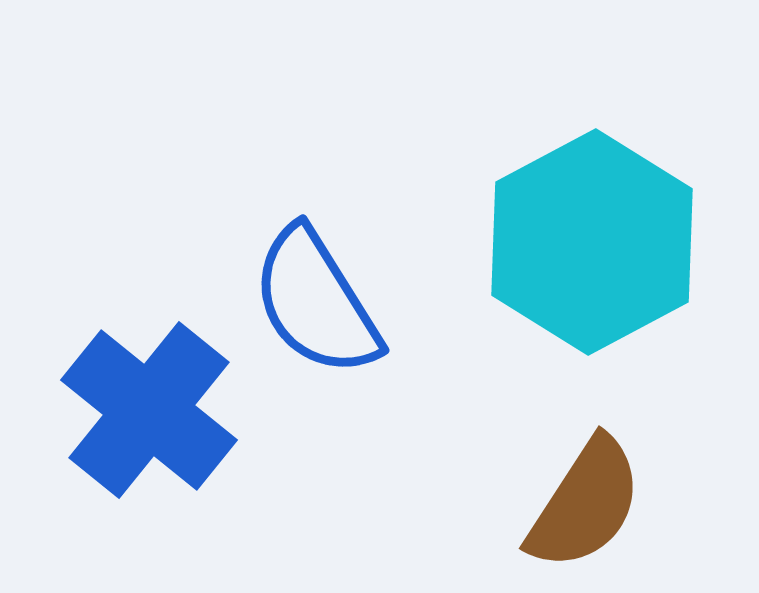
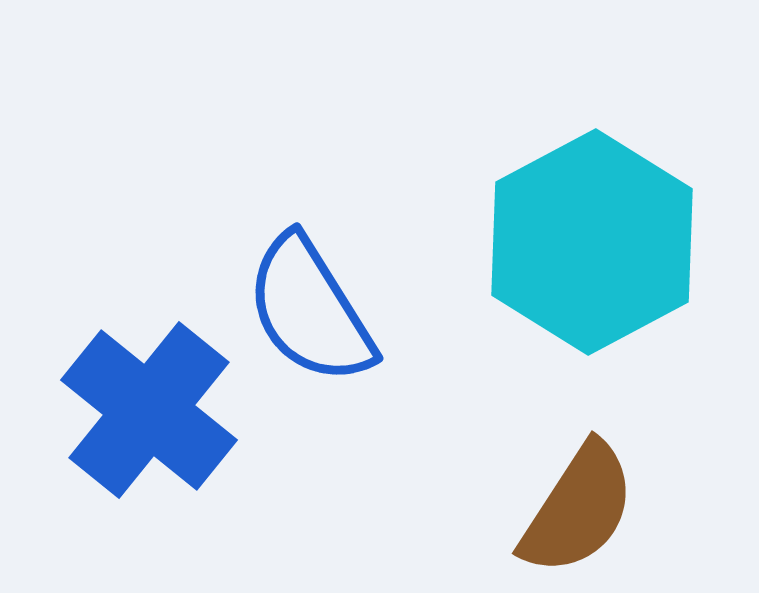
blue semicircle: moved 6 px left, 8 px down
brown semicircle: moved 7 px left, 5 px down
